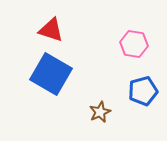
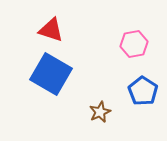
pink hexagon: rotated 20 degrees counterclockwise
blue pentagon: rotated 24 degrees counterclockwise
